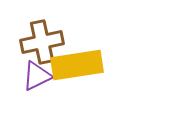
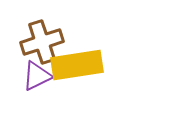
brown cross: rotated 6 degrees counterclockwise
